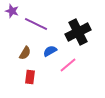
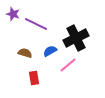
purple star: moved 1 px right, 3 px down
black cross: moved 2 px left, 6 px down
brown semicircle: rotated 104 degrees counterclockwise
red rectangle: moved 4 px right, 1 px down; rotated 16 degrees counterclockwise
